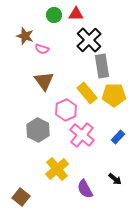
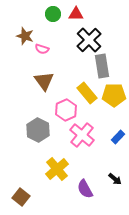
green circle: moved 1 px left, 1 px up
